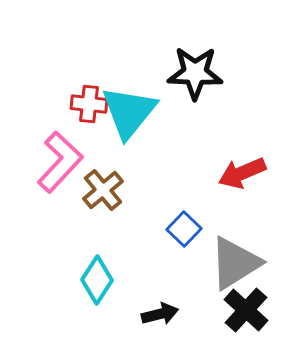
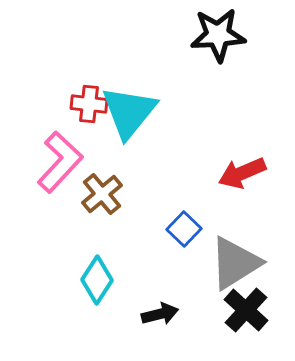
black star: moved 23 px right, 38 px up; rotated 6 degrees counterclockwise
brown cross: moved 1 px left, 4 px down
